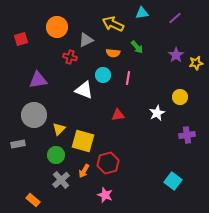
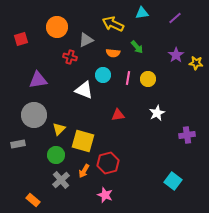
yellow star: rotated 16 degrees clockwise
yellow circle: moved 32 px left, 18 px up
